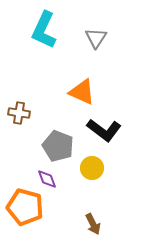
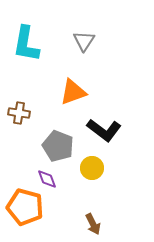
cyan L-shape: moved 18 px left, 14 px down; rotated 15 degrees counterclockwise
gray triangle: moved 12 px left, 3 px down
orange triangle: moved 9 px left; rotated 44 degrees counterclockwise
